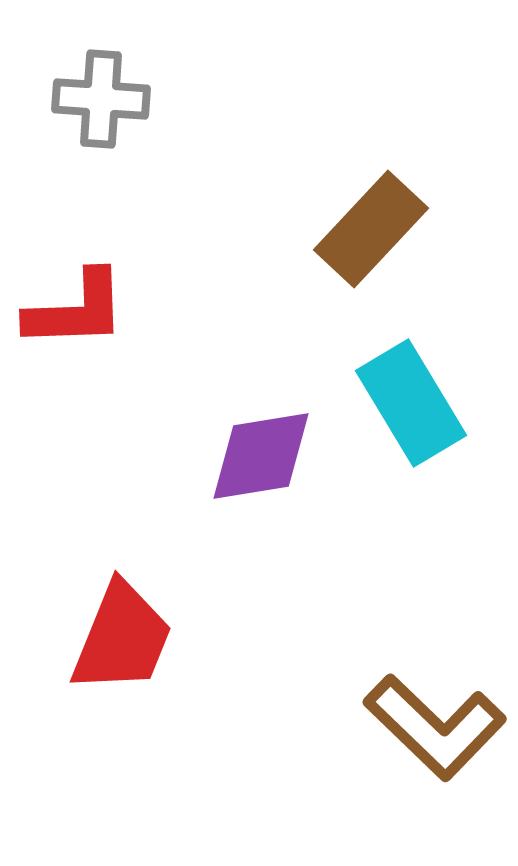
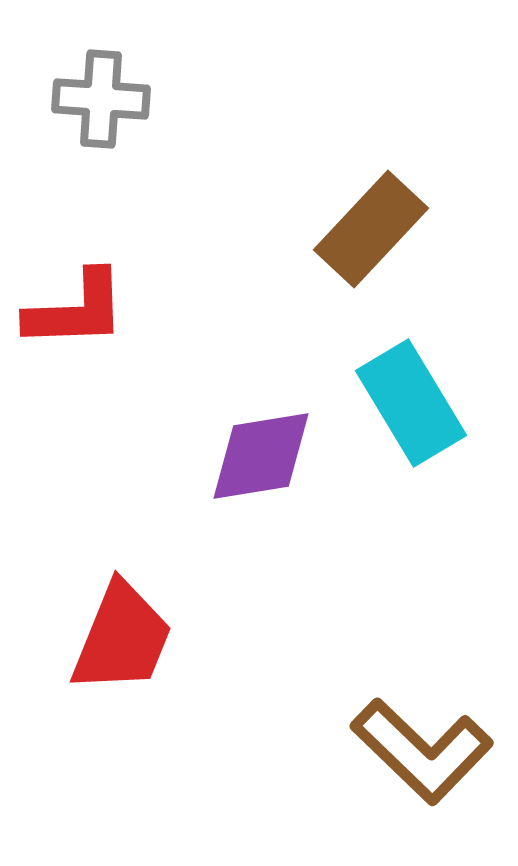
brown L-shape: moved 13 px left, 24 px down
